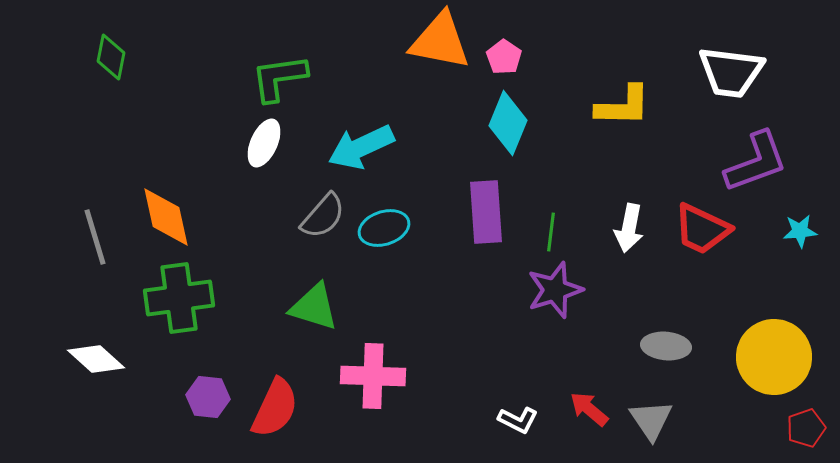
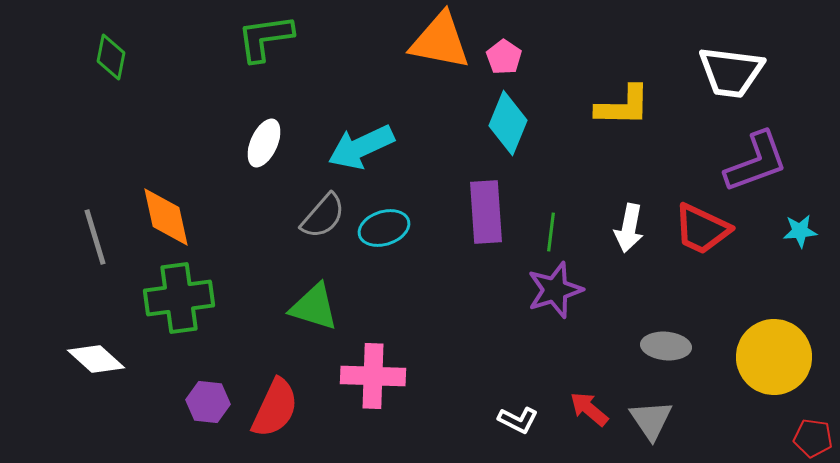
green L-shape: moved 14 px left, 40 px up
purple hexagon: moved 5 px down
red pentagon: moved 7 px right, 10 px down; rotated 27 degrees clockwise
